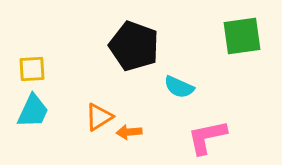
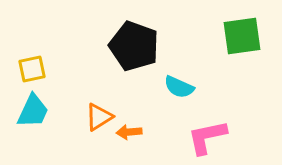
yellow square: rotated 8 degrees counterclockwise
